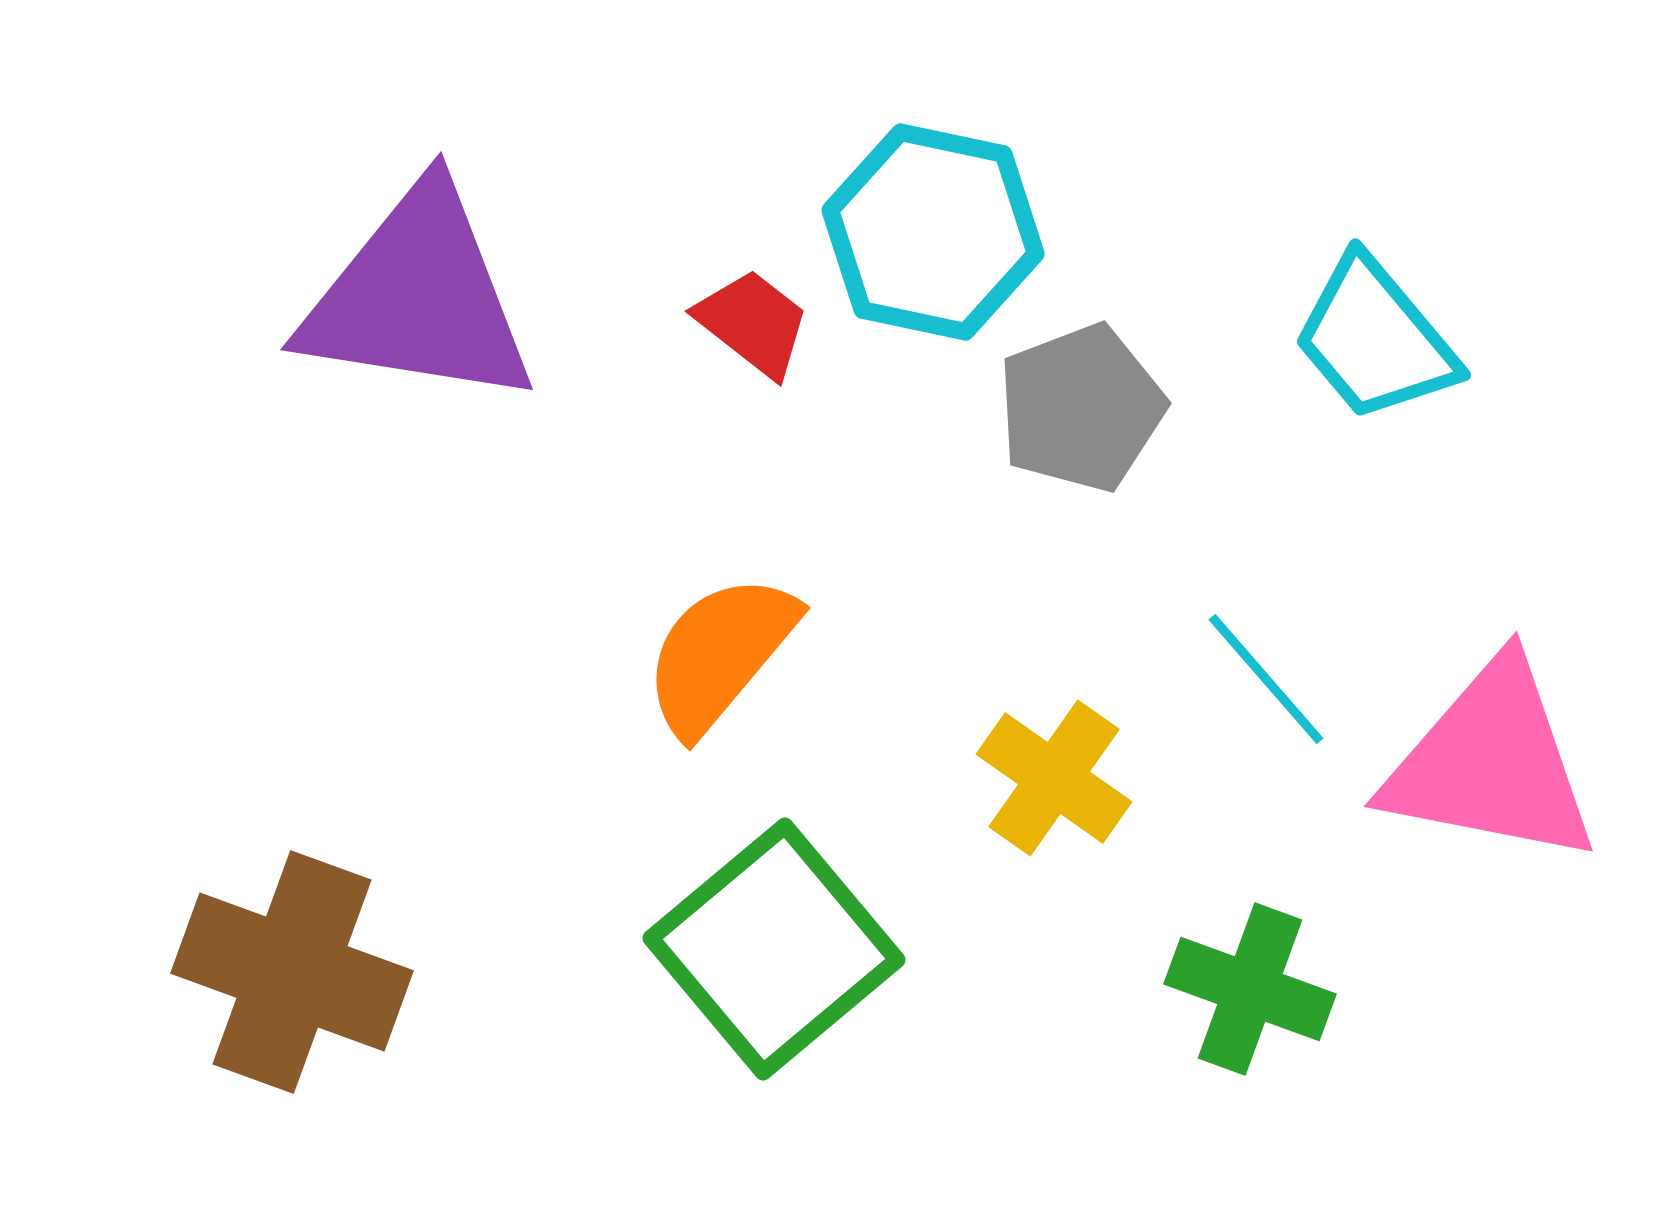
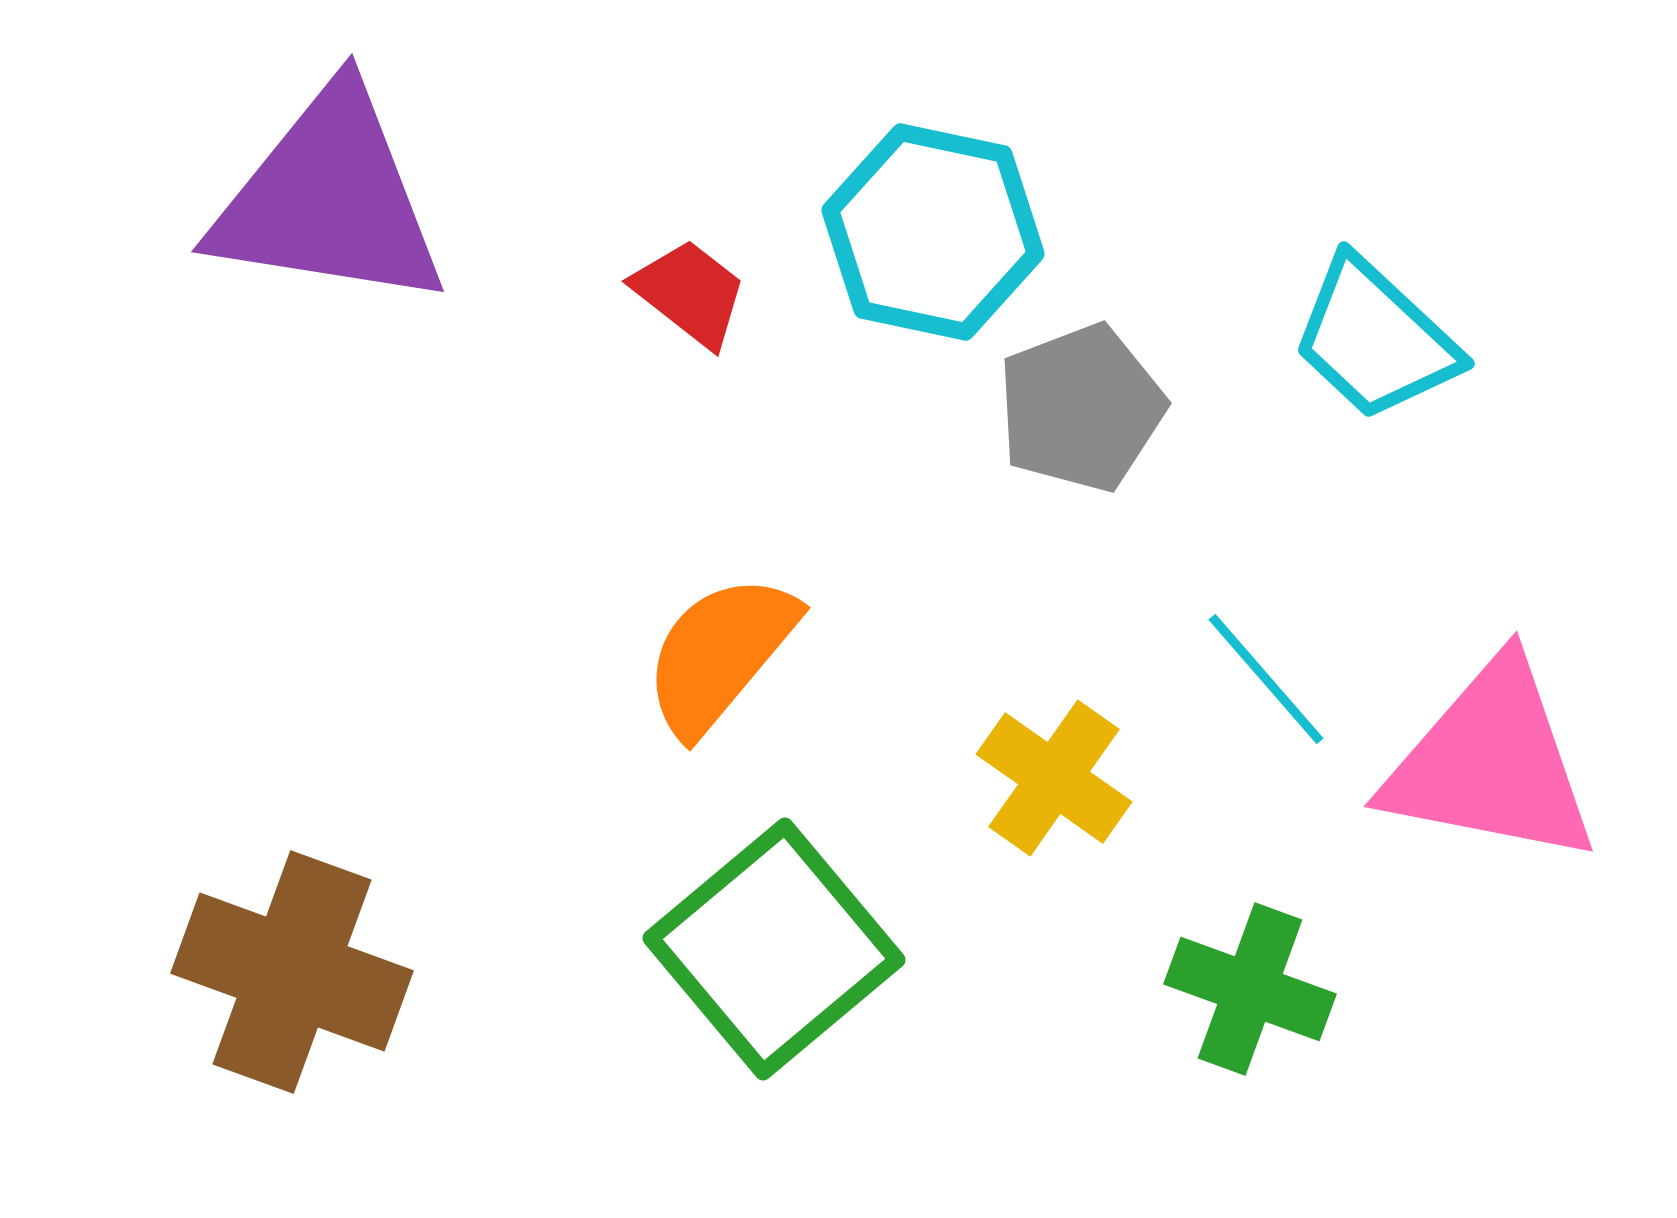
purple triangle: moved 89 px left, 98 px up
red trapezoid: moved 63 px left, 30 px up
cyan trapezoid: rotated 7 degrees counterclockwise
